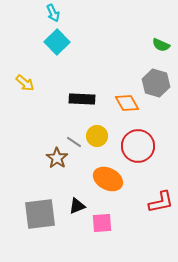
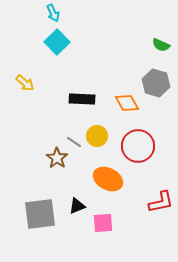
pink square: moved 1 px right
